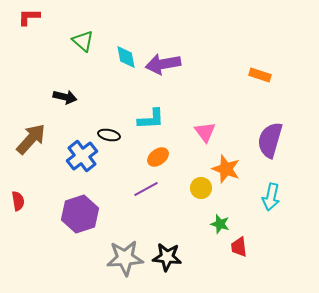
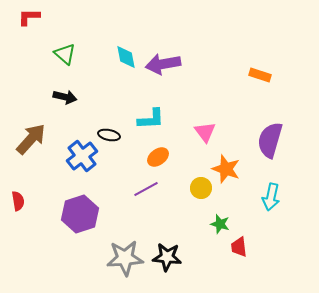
green triangle: moved 18 px left, 13 px down
